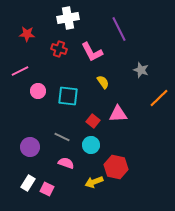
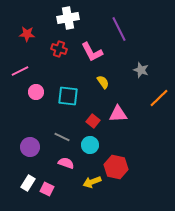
pink circle: moved 2 px left, 1 px down
cyan circle: moved 1 px left
yellow arrow: moved 2 px left
